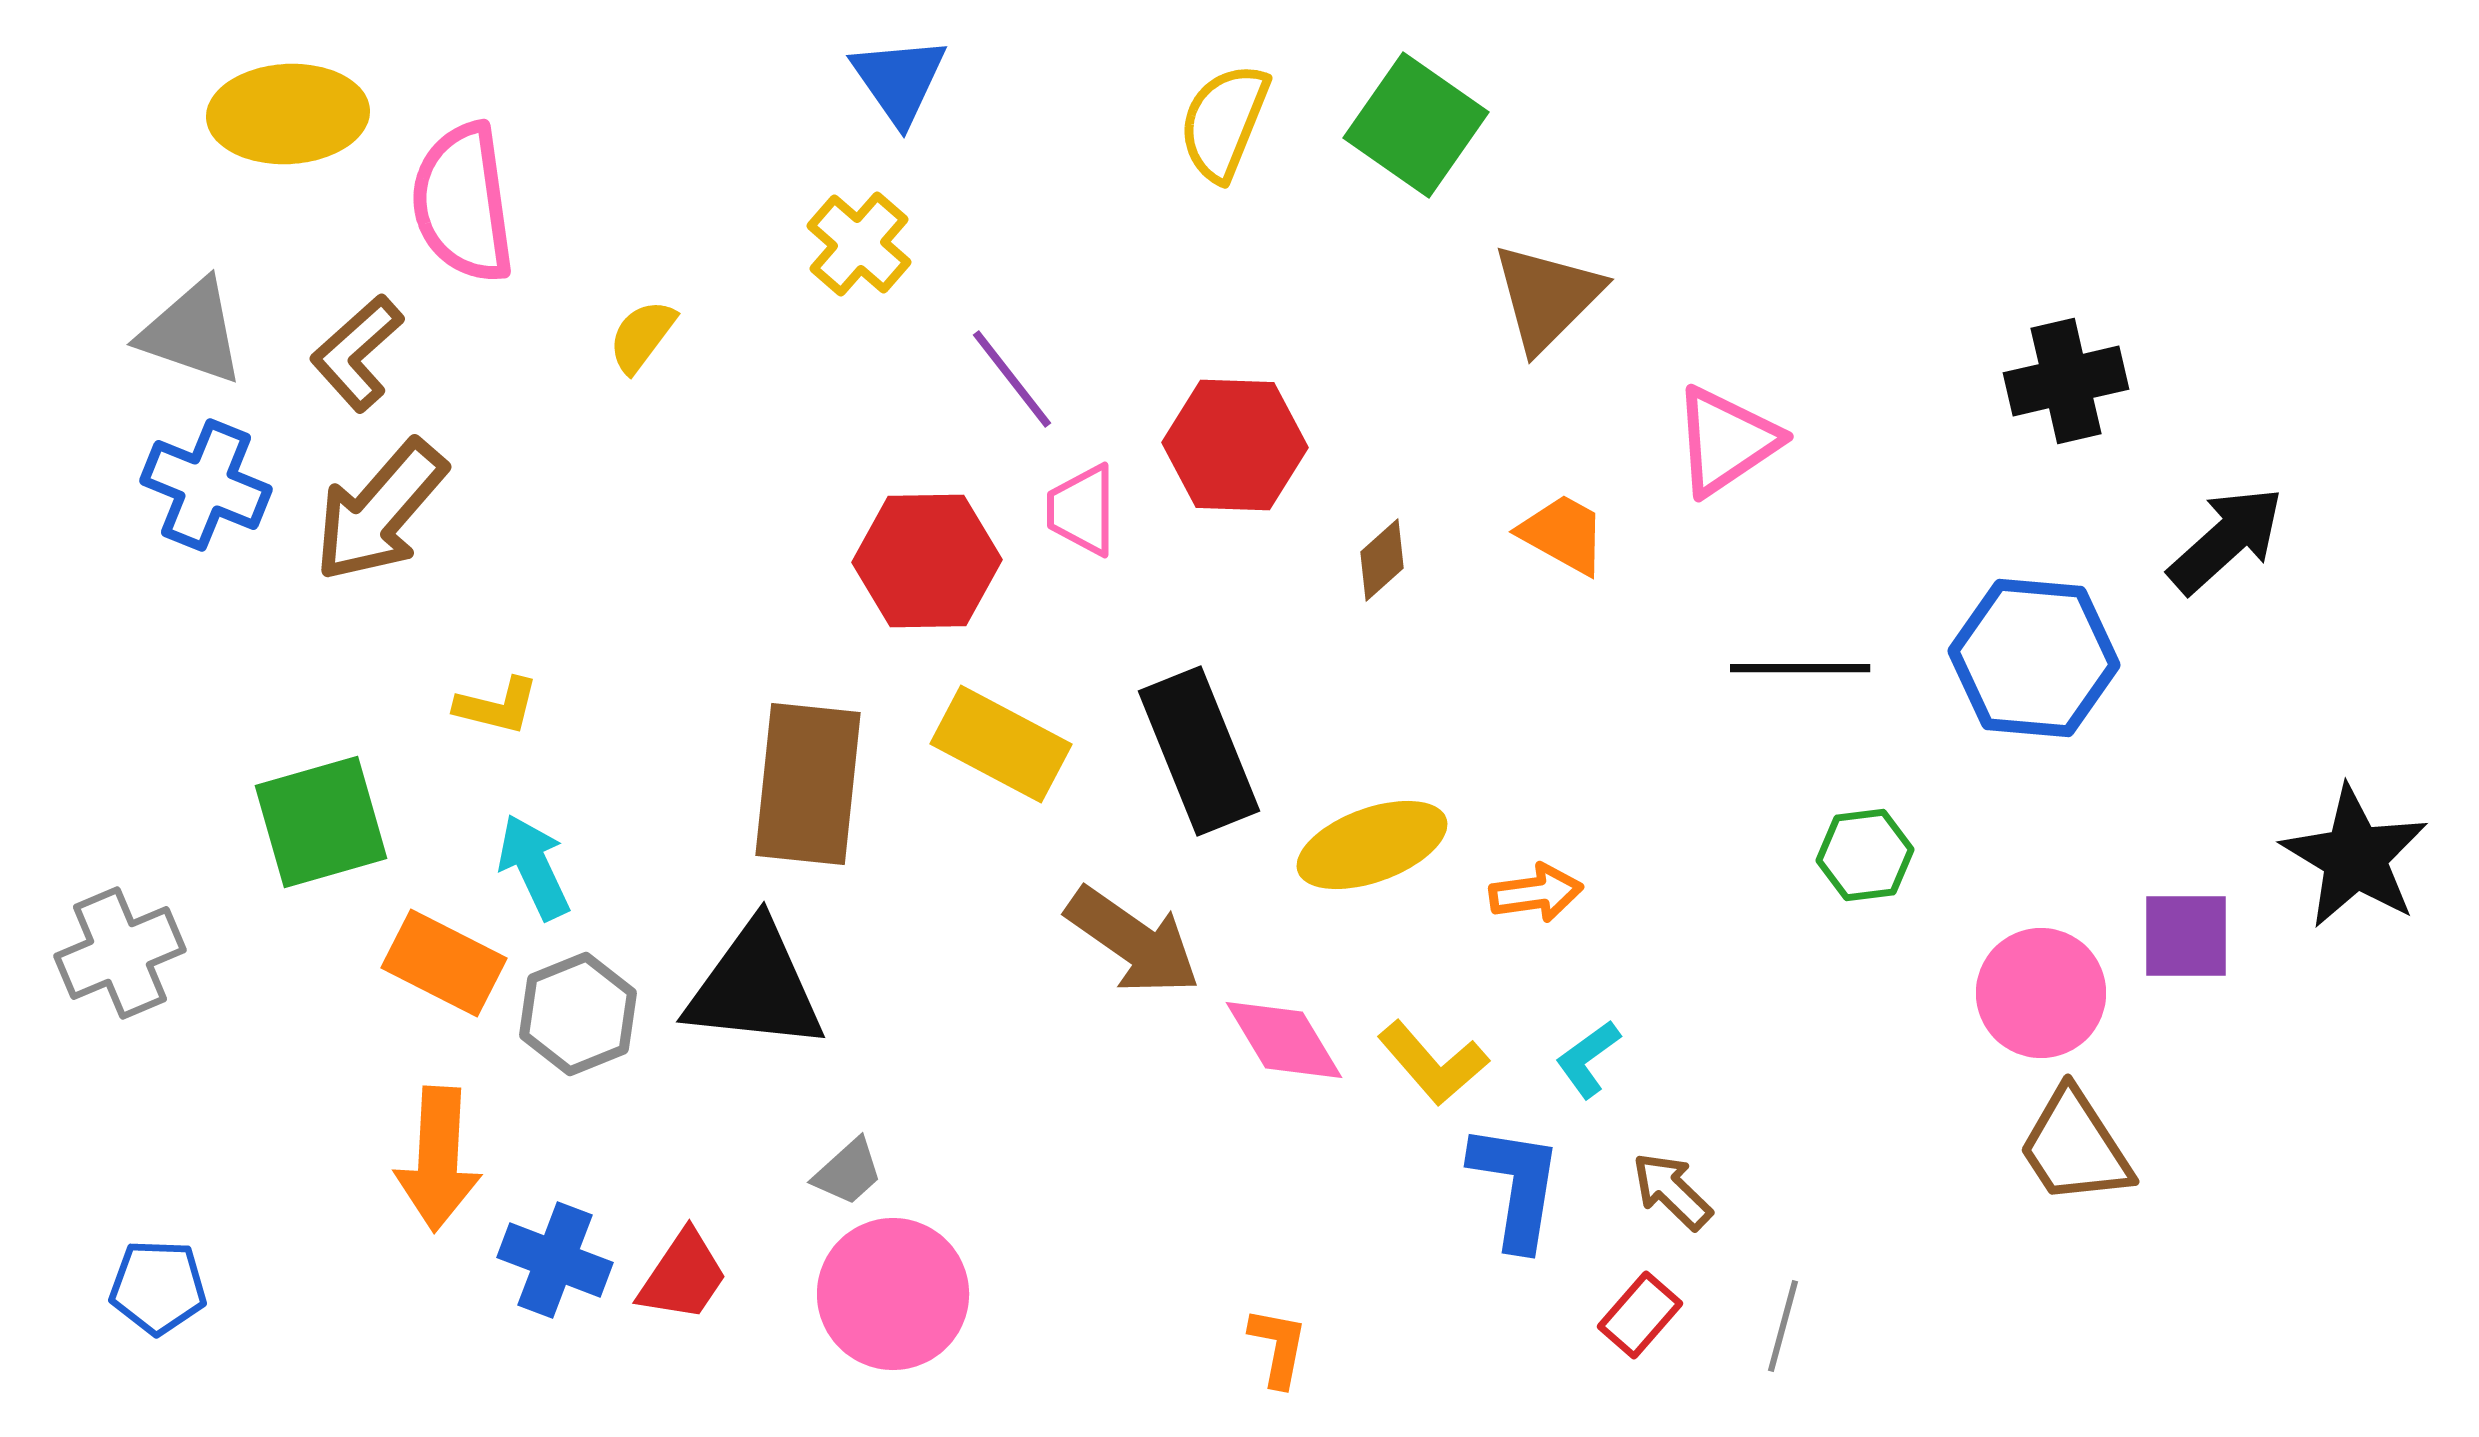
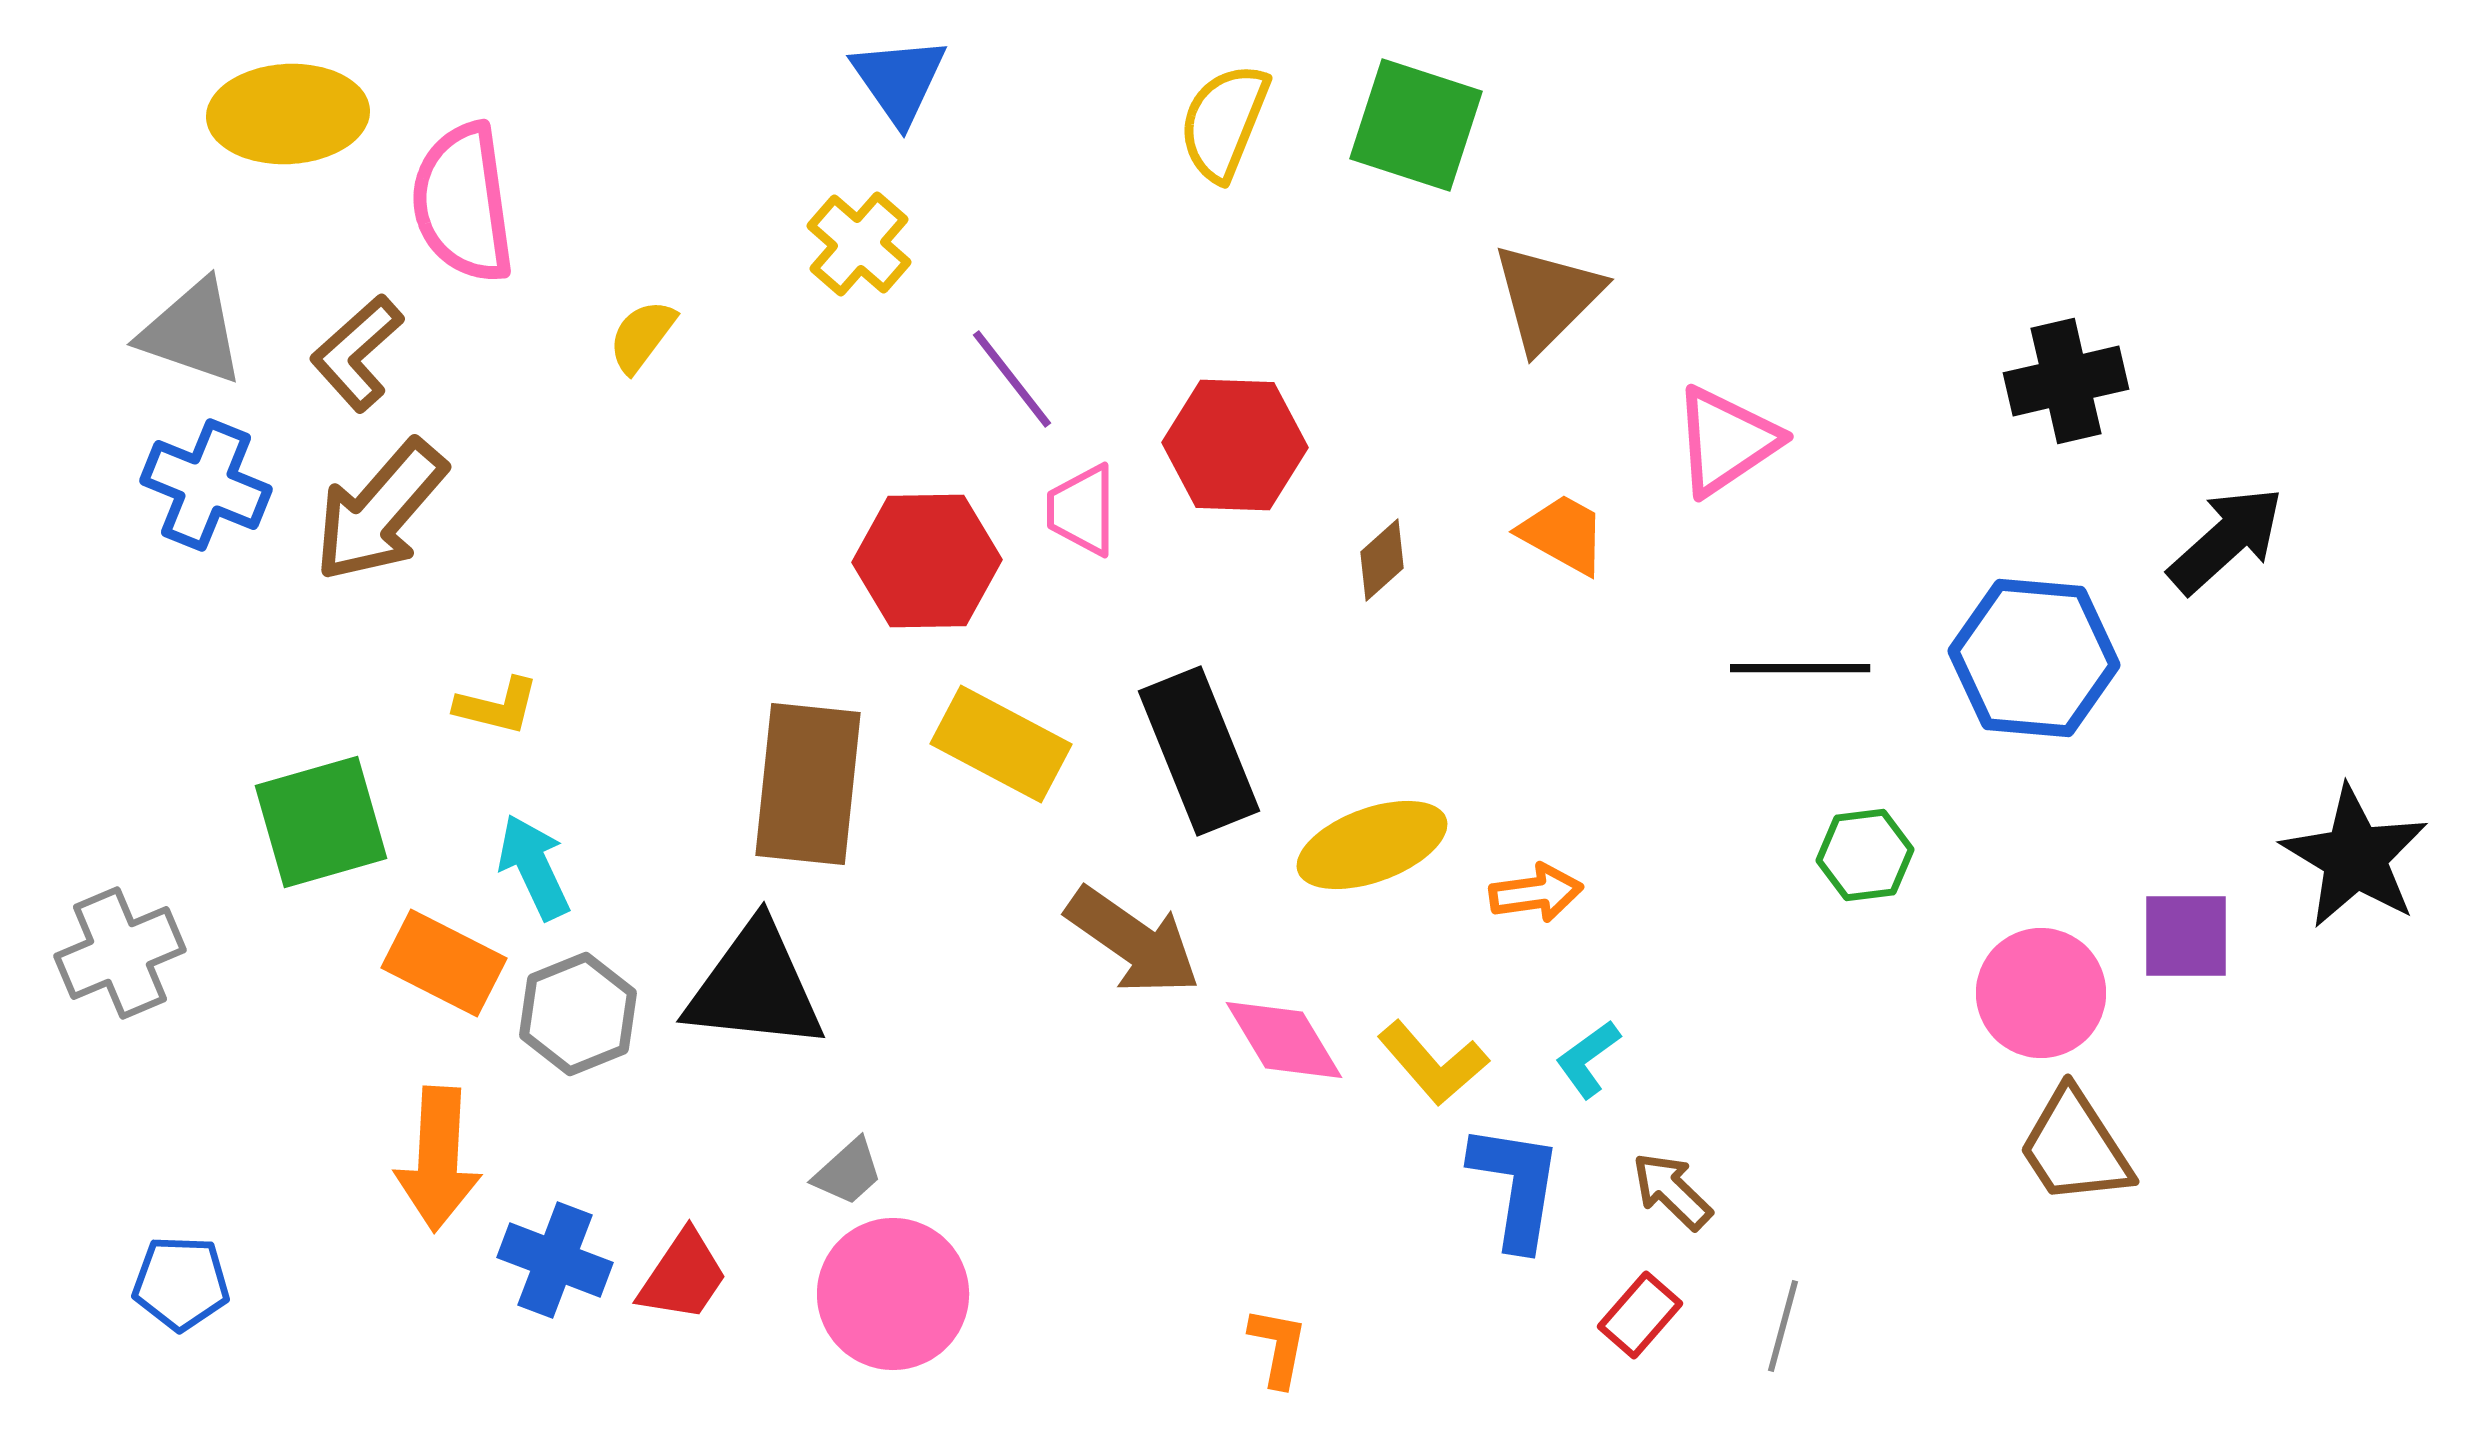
green square at (1416, 125): rotated 17 degrees counterclockwise
blue pentagon at (158, 1287): moved 23 px right, 4 px up
